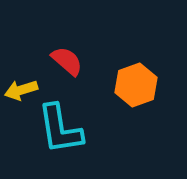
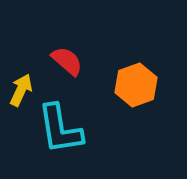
yellow arrow: rotated 132 degrees clockwise
